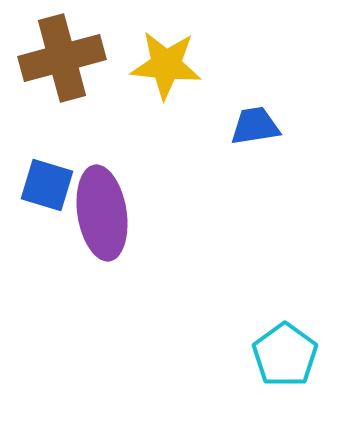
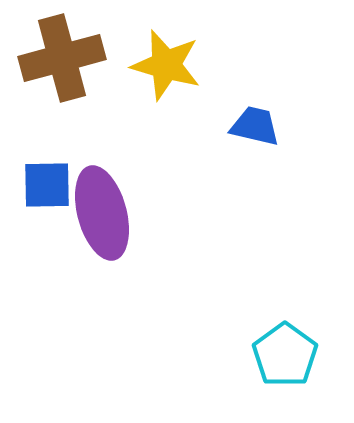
yellow star: rotated 10 degrees clockwise
blue trapezoid: rotated 22 degrees clockwise
blue square: rotated 18 degrees counterclockwise
purple ellipse: rotated 6 degrees counterclockwise
